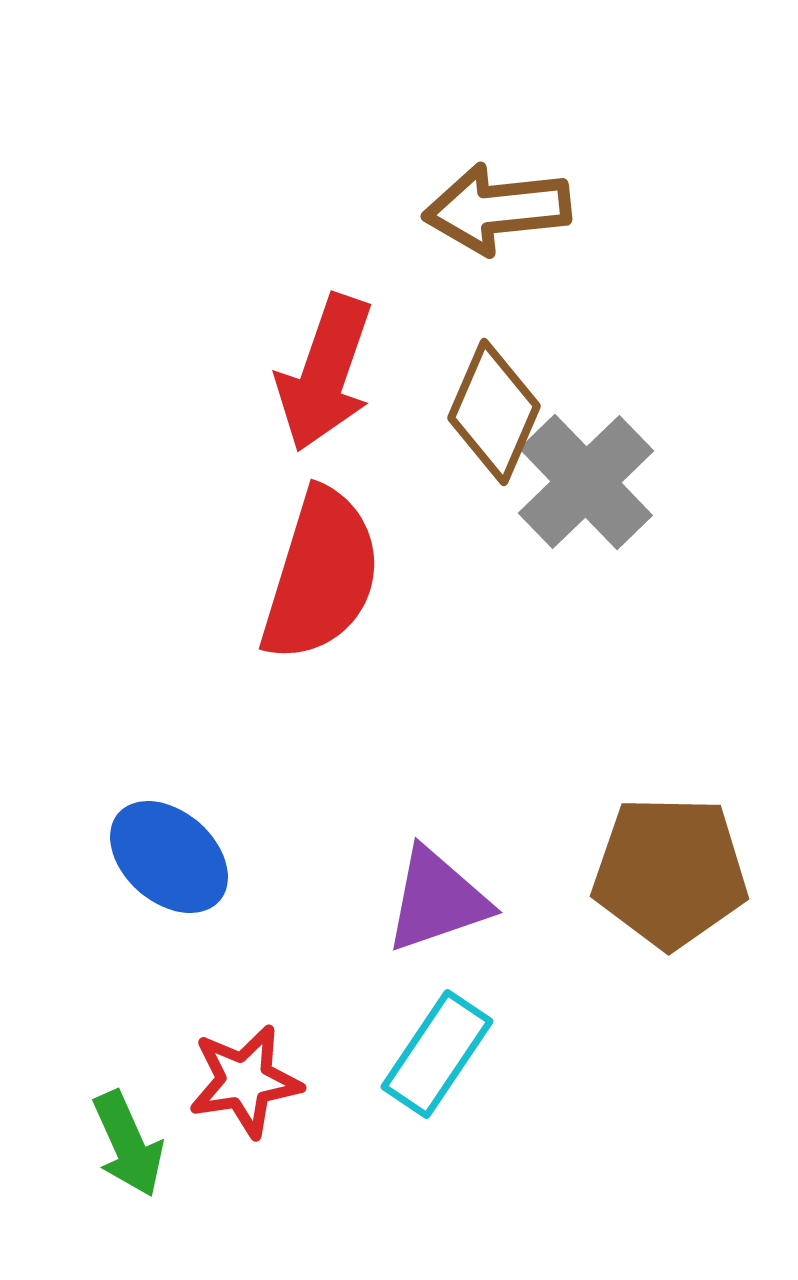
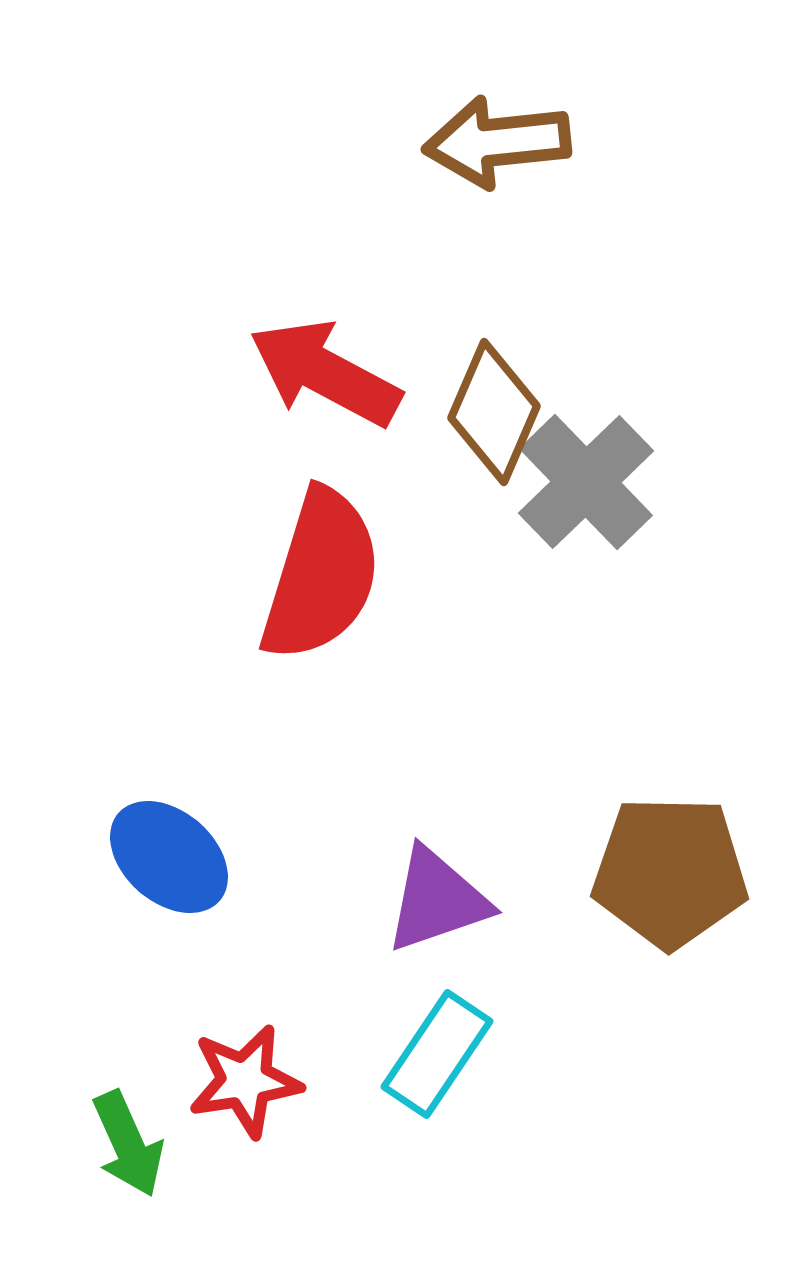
brown arrow: moved 67 px up
red arrow: rotated 99 degrees clockwise
